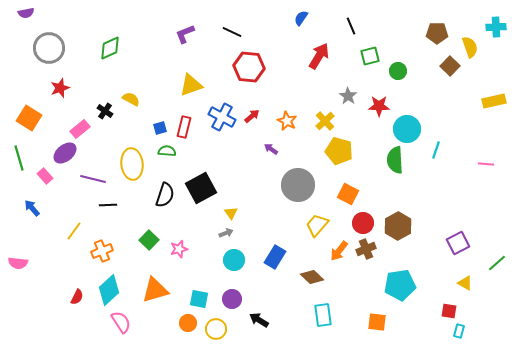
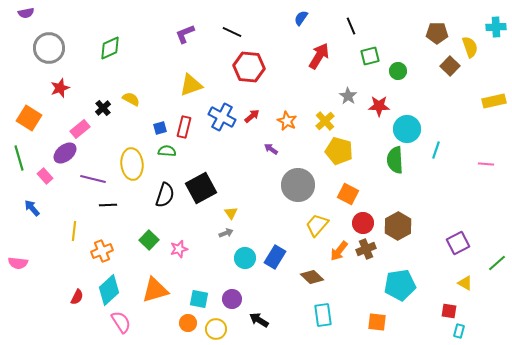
black cross at (105, 111): moved 2 px left, 3 px up; rotated 14 degrees clockwise
yellow line at (74, 231): rotated 30 degrees counterclockwise
cyan circle at (234, 260): moved 11 px right, 2 px up
